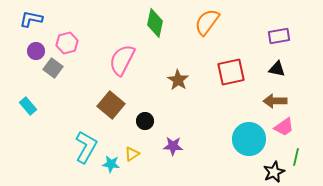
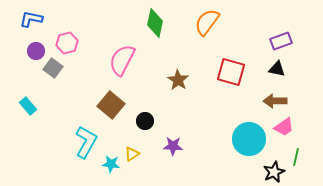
purple rectangle: moved 2 px right, 5 px down; rotated 10 degrees counterclockwise
red square: rotated 28 degrees clockwise
cyan L-shape: moved 5 px up
